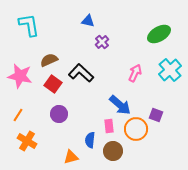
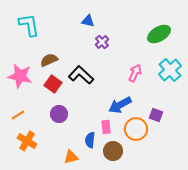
black L-shape: moved 2 px down
blue arrow: rotated 110 degrees clockwise
orange line: rotated 24 degrees clockwise
pink rectangle: moved 3 px left, 1 px down
